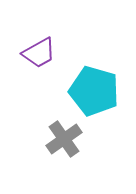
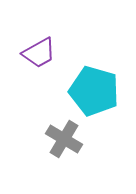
gray cross: rotated 24 degrees counterclockwise
